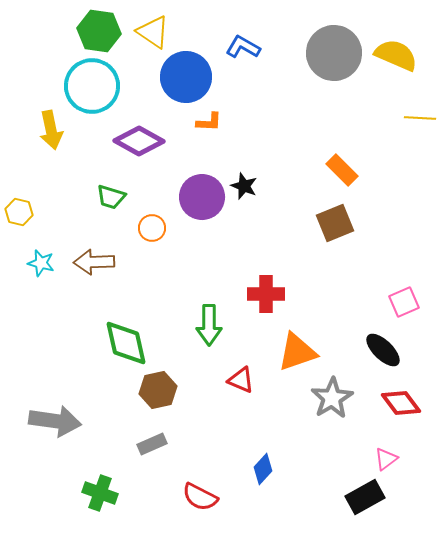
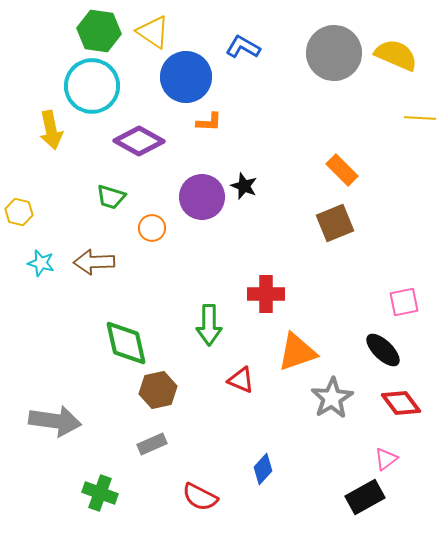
pink square: rotated 12 degrees clockwise
